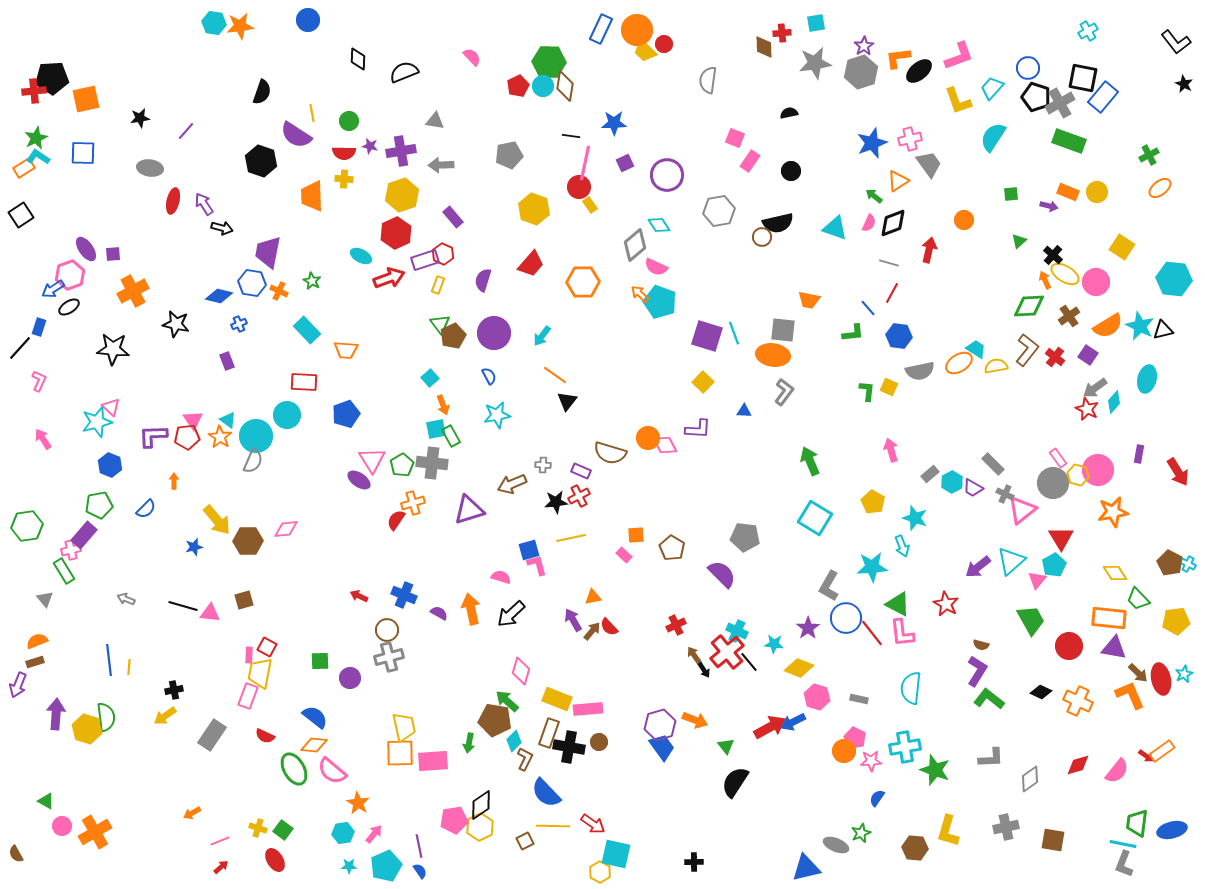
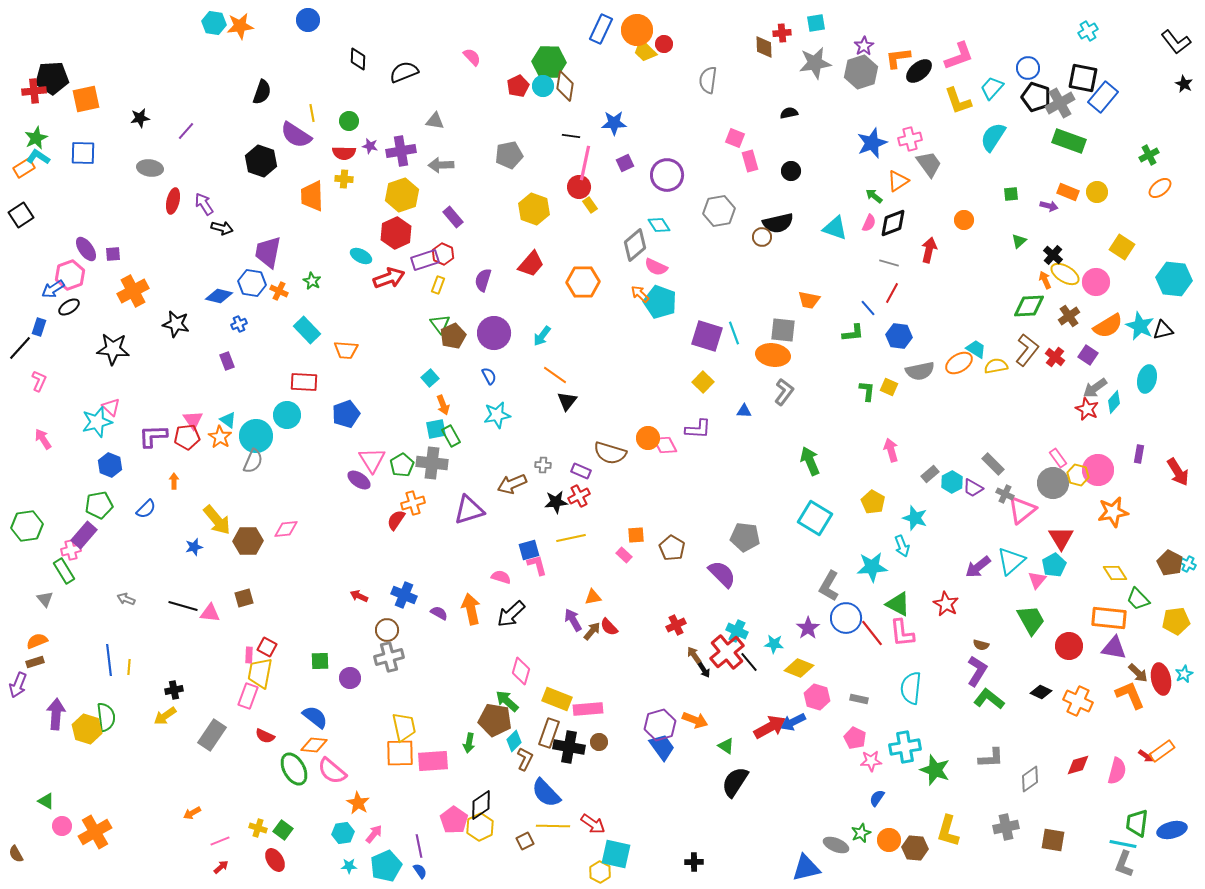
pink rectangle at (750, 161): rotated 50 degrees counterclockwise
brown square at (244, 600): moved 2 px up
green triangle at (726, 746): rotated 18 degrees counterclockwise
orange circle at (844, 751): moved 45 px right, 89 px down
pink semicircle at (1117, 771): rotated 24 degrees counterclockwise
pink pentagon at (454, 820): rotated 28 degrees counterclockwise
